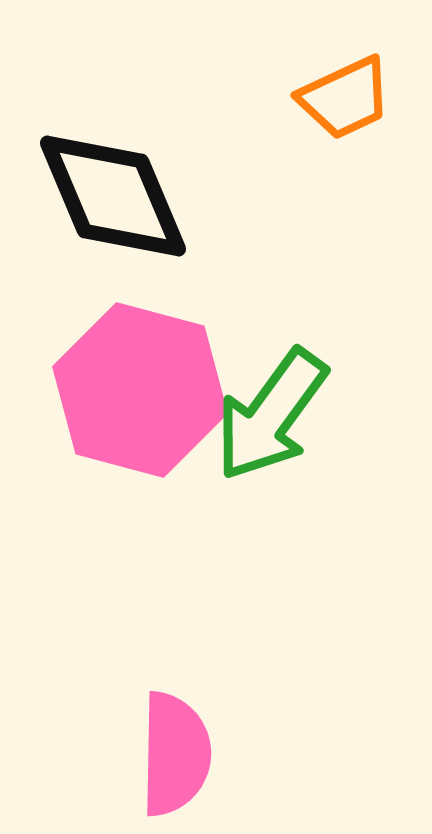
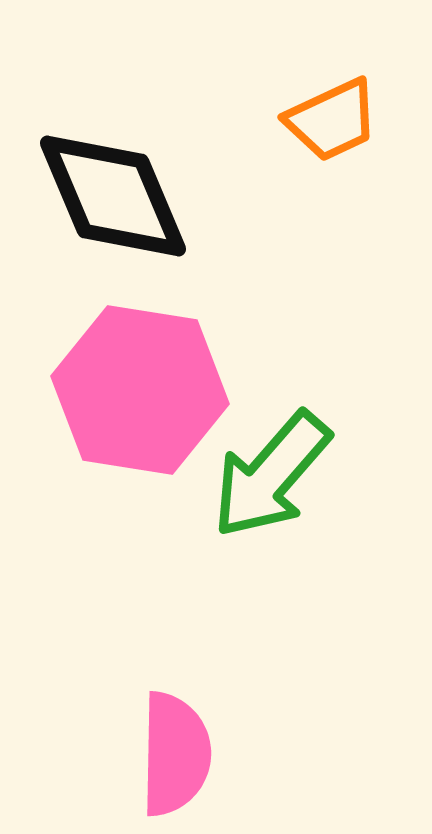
orange trapezoid: moved 13 px left, 22 px down
pink hexagon: rotated 6 degrees counterclockwise
green arrow: moved 60 px down; rotated 5 degrees clockwise
